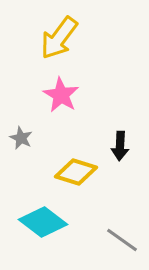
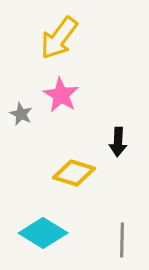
gray star: moved 24 px up
black arrow: moved 2 px left, 4 px up
yellow diamond: moved 2 px left, 1 px down
cyan diamond: moved 11 px down; rotated 6 degrees counterclockwise
gray line: rotated 56 degrees clockwise
